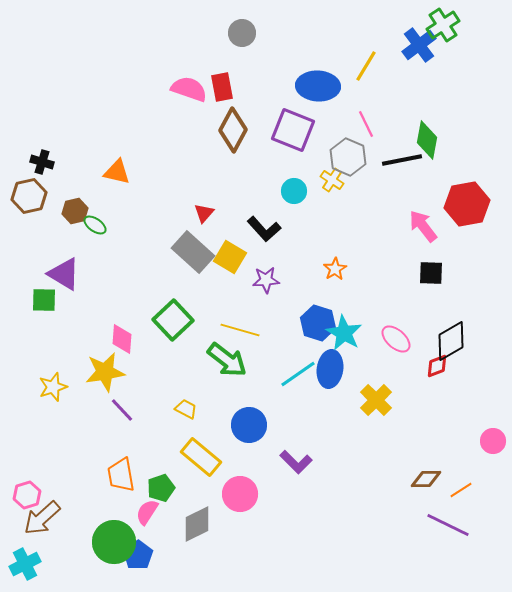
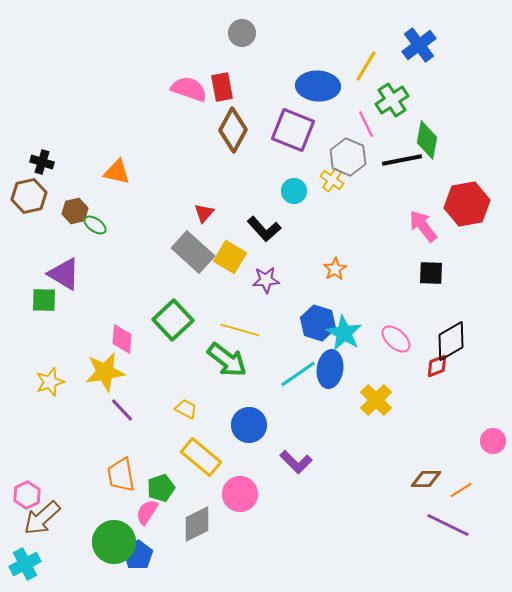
green cross at (443, 25): moved 51 px left, 75 px down
yellow star at (53, 387): moved 3 px left, 5 px up
pink hexagon at (27, 495): rotated 8 degrees counterclockwise
